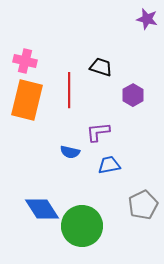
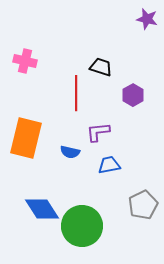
red line: moved 7 px right, 3 px down
orange rectangle: moved 1 px left, 38 px down
